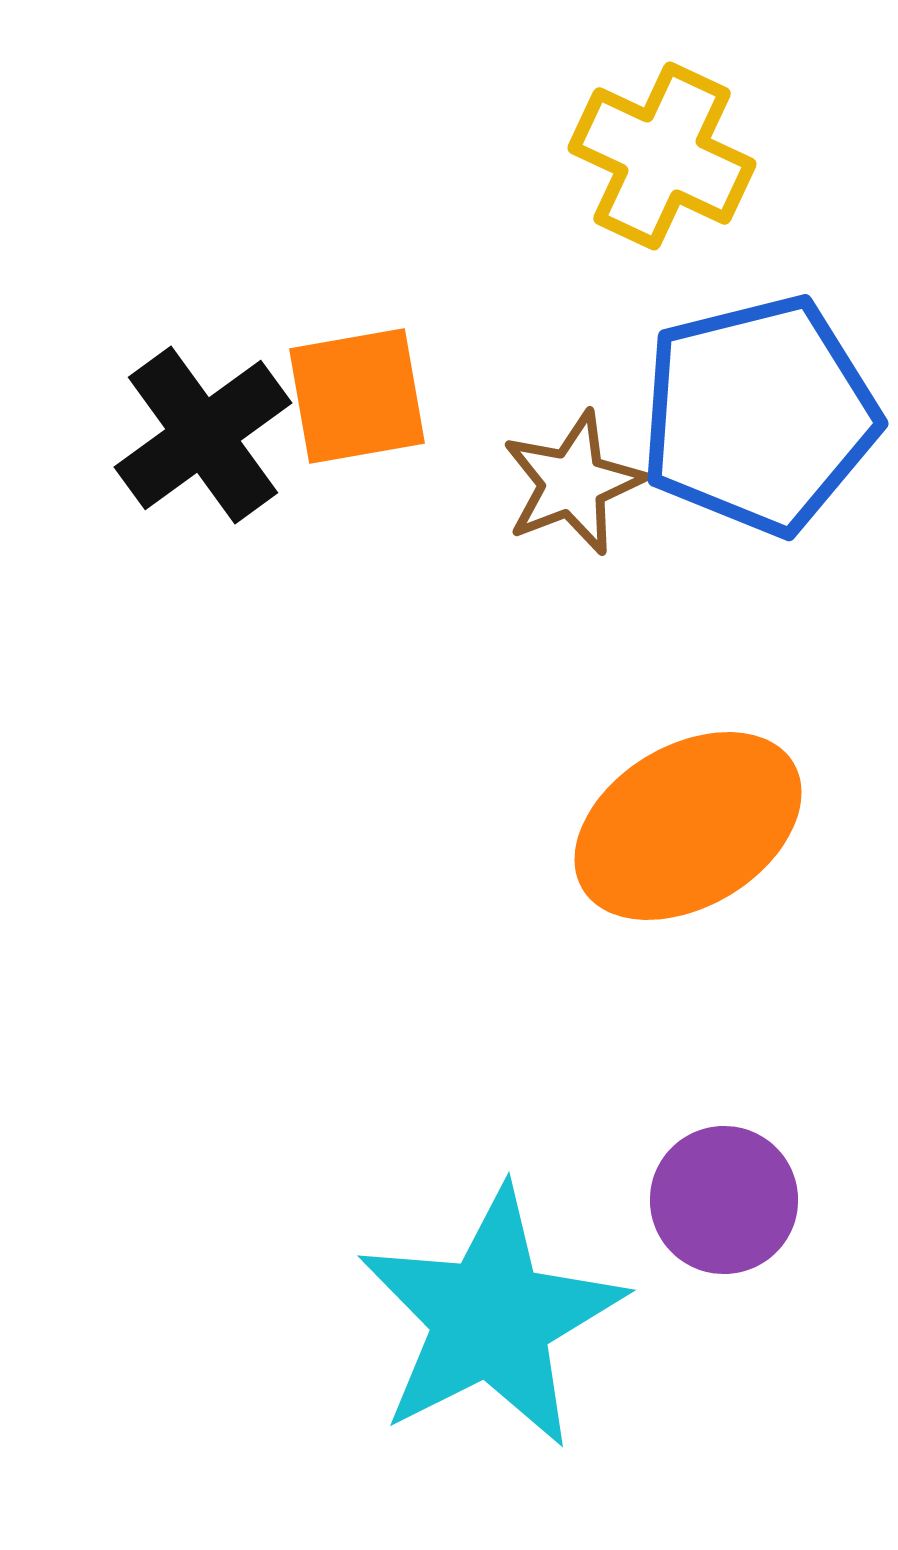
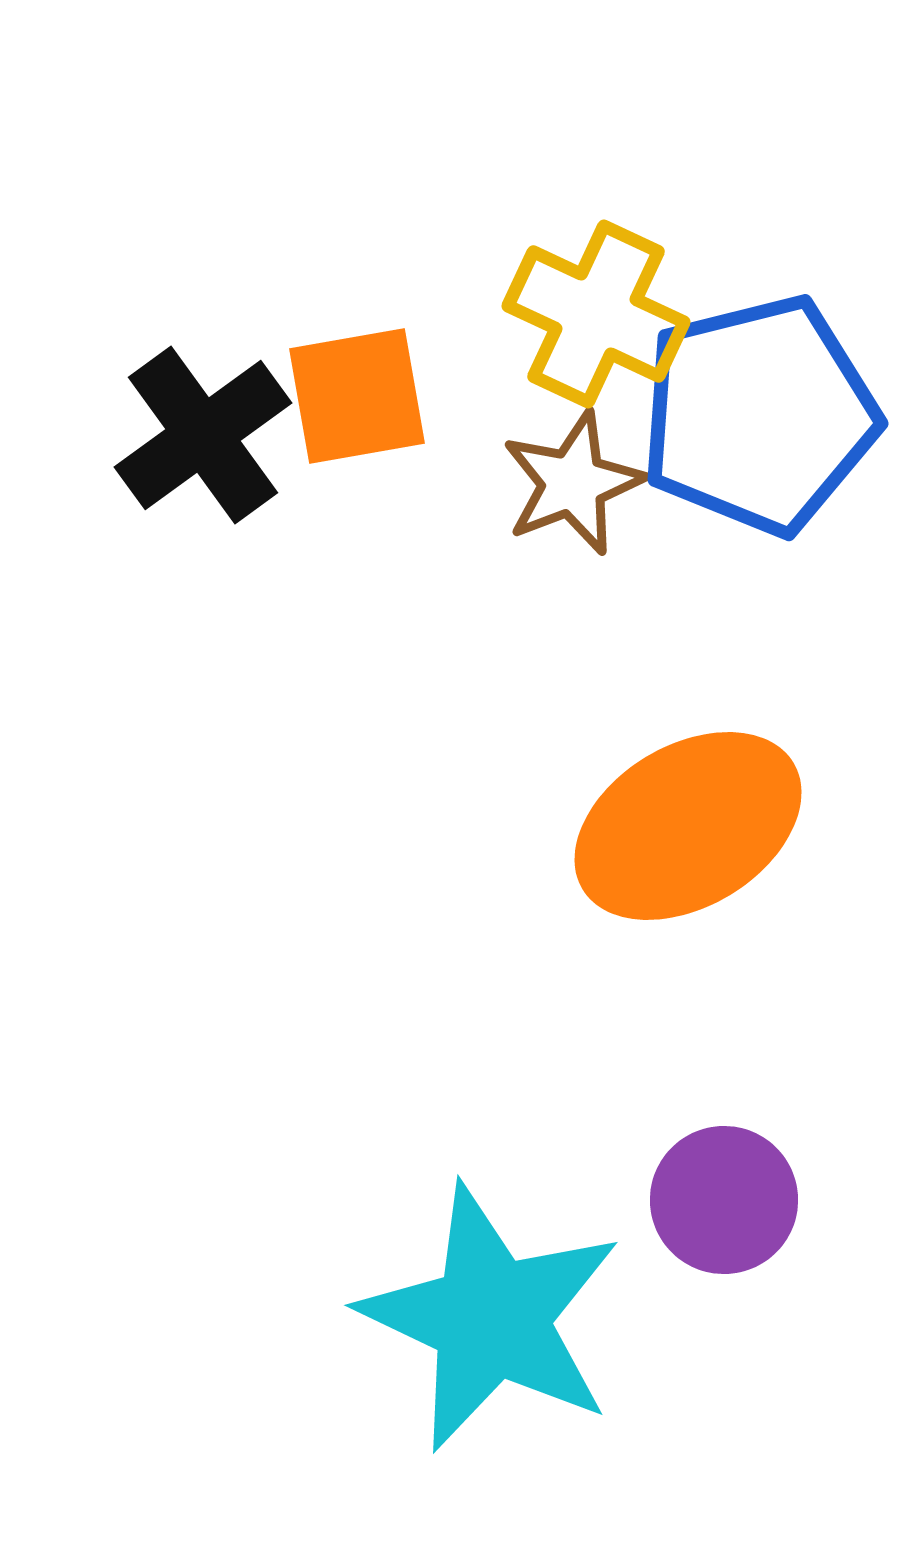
yellow cross: moved 66 px left, 158 px down
cyan star: rotated 20 degrees counterclockwise
